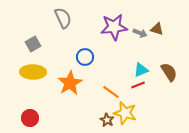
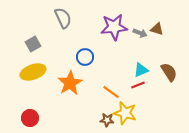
yellow ellipse: rotated 20 degrees counterclockwise
brown star: rotated 24 degrees counterclockwise
